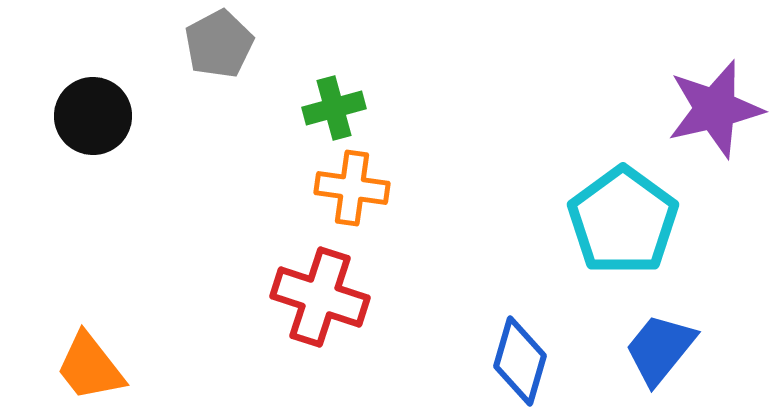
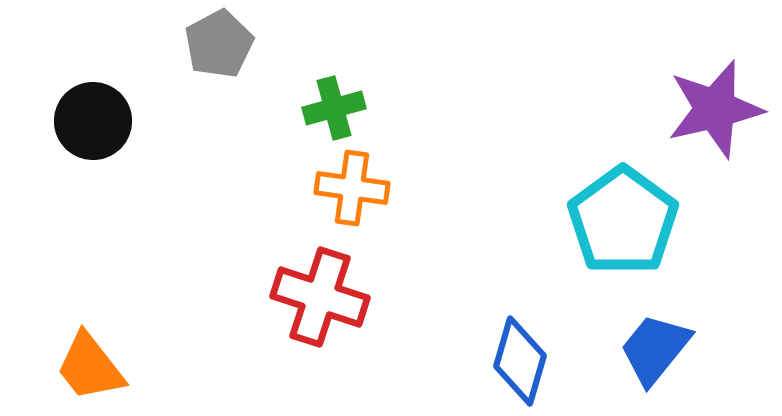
black circle: moved 5 px down
blue trapezoid: moved 5 px left
